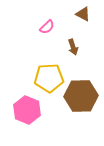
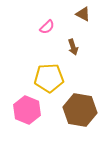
brown hexagon: moved 1 px left, 14 px down; rotated 12 degrees clockwise
